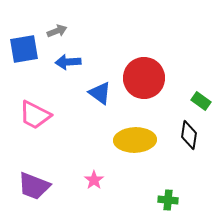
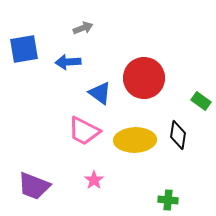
gray arrow: moved 26 px right, 3 px up
pink trapezoid: moved 49 px right, 16 px down
black diamond: moved 11 px left
